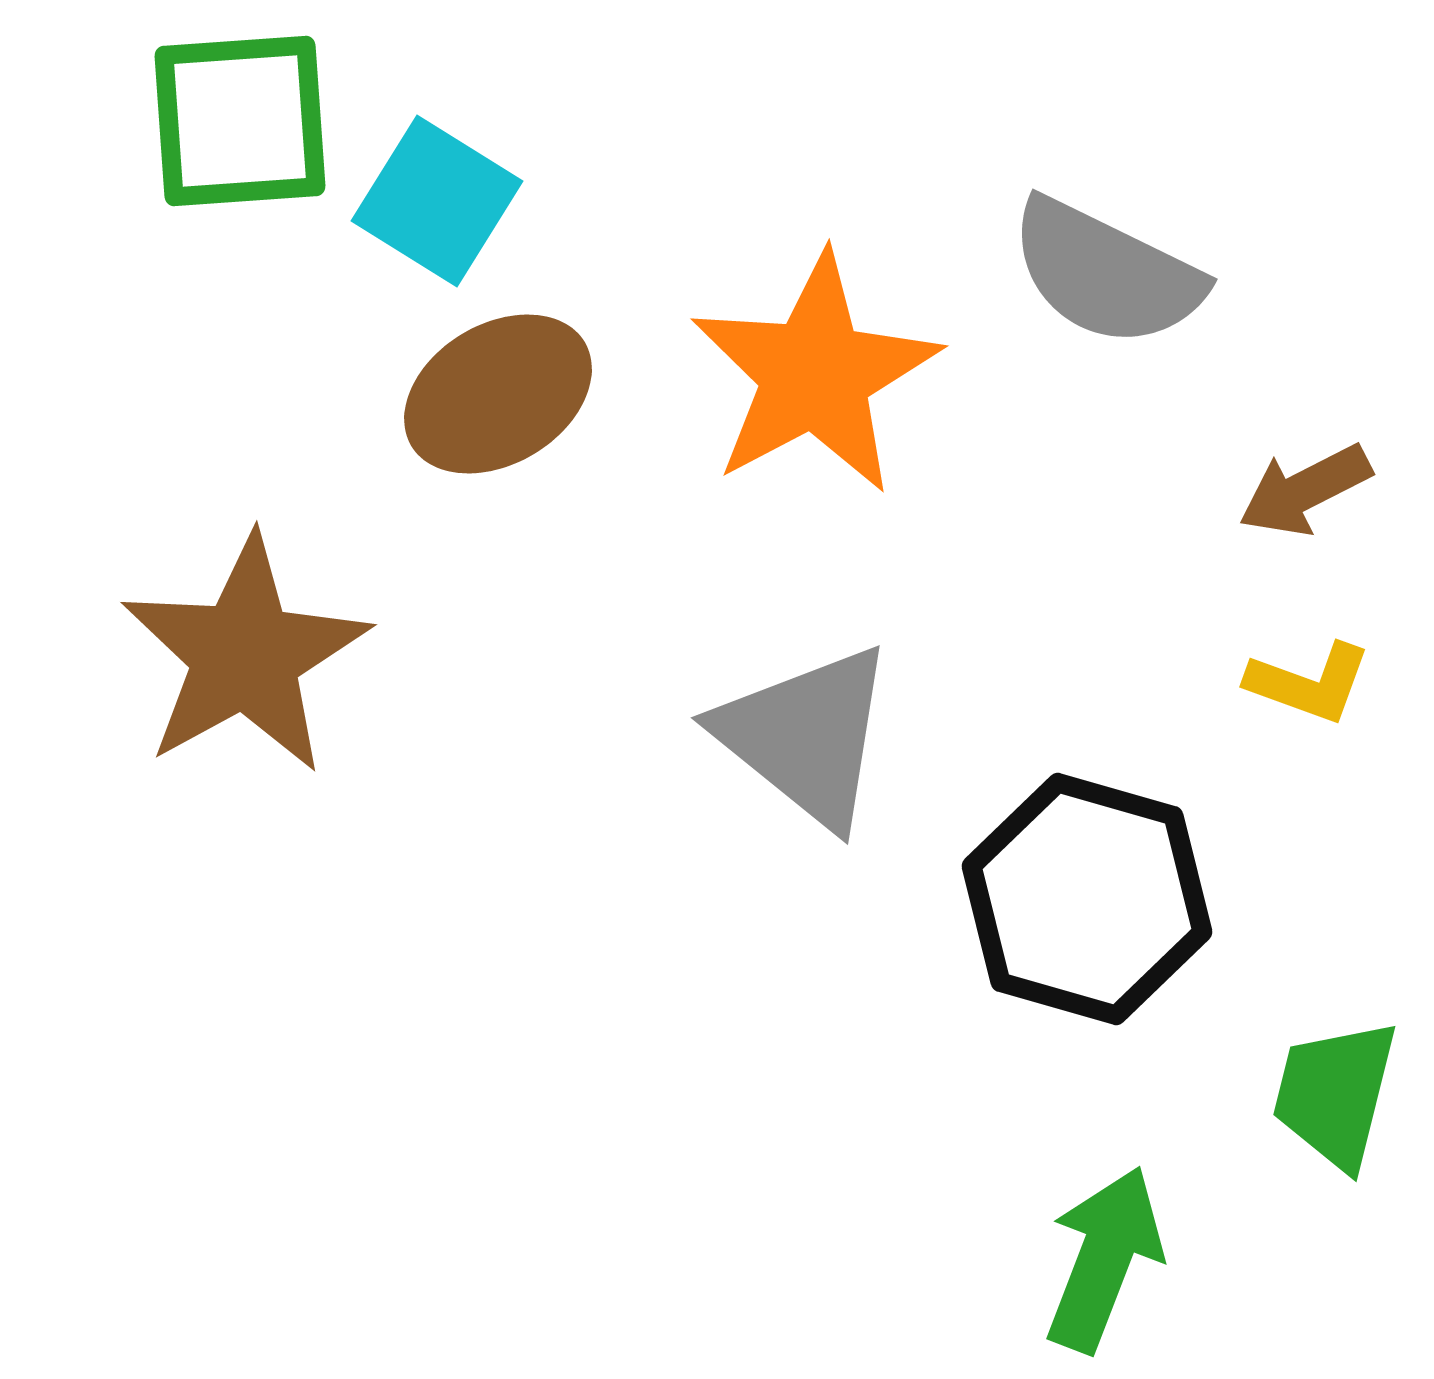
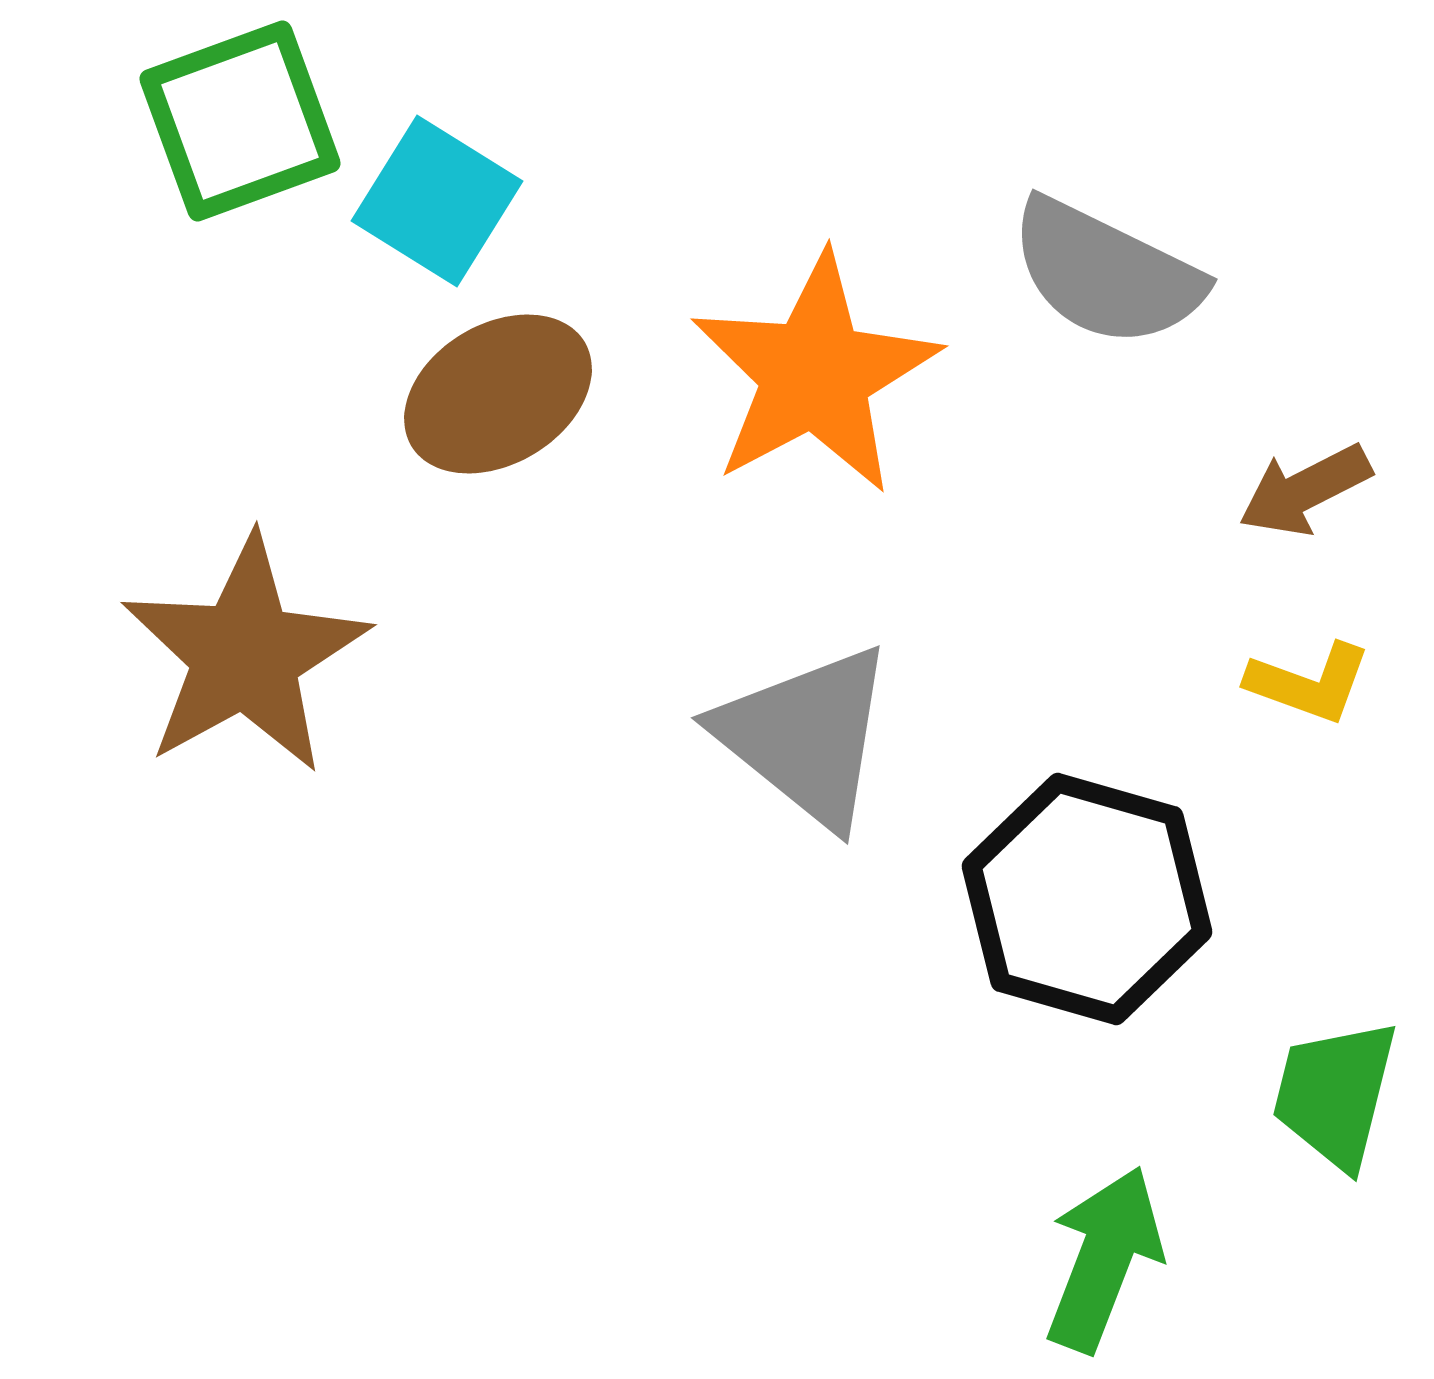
green square: rotated 16 degrees counterclockwise
